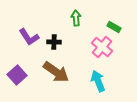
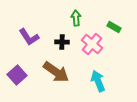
black cross: moved 8 px right
pink cross: moved 10 px left, 3 px up
